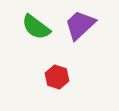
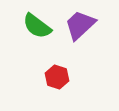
green semicircle: moved 1 px right, 1 px up
